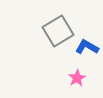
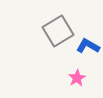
blue L-shape: moved 1 px right, 1 px up
